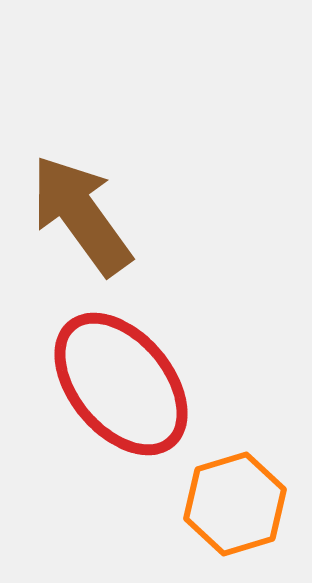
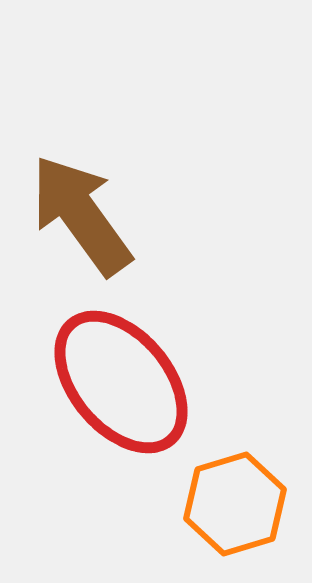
red ellipse: moved 2 px up
